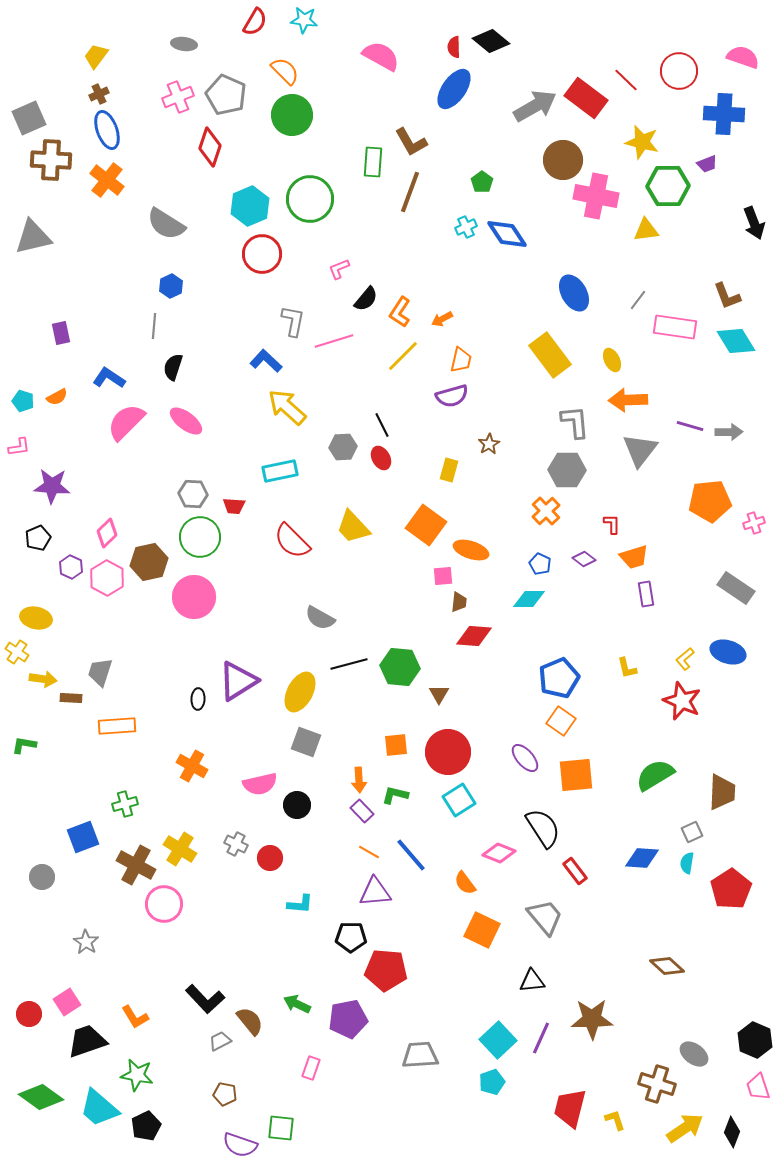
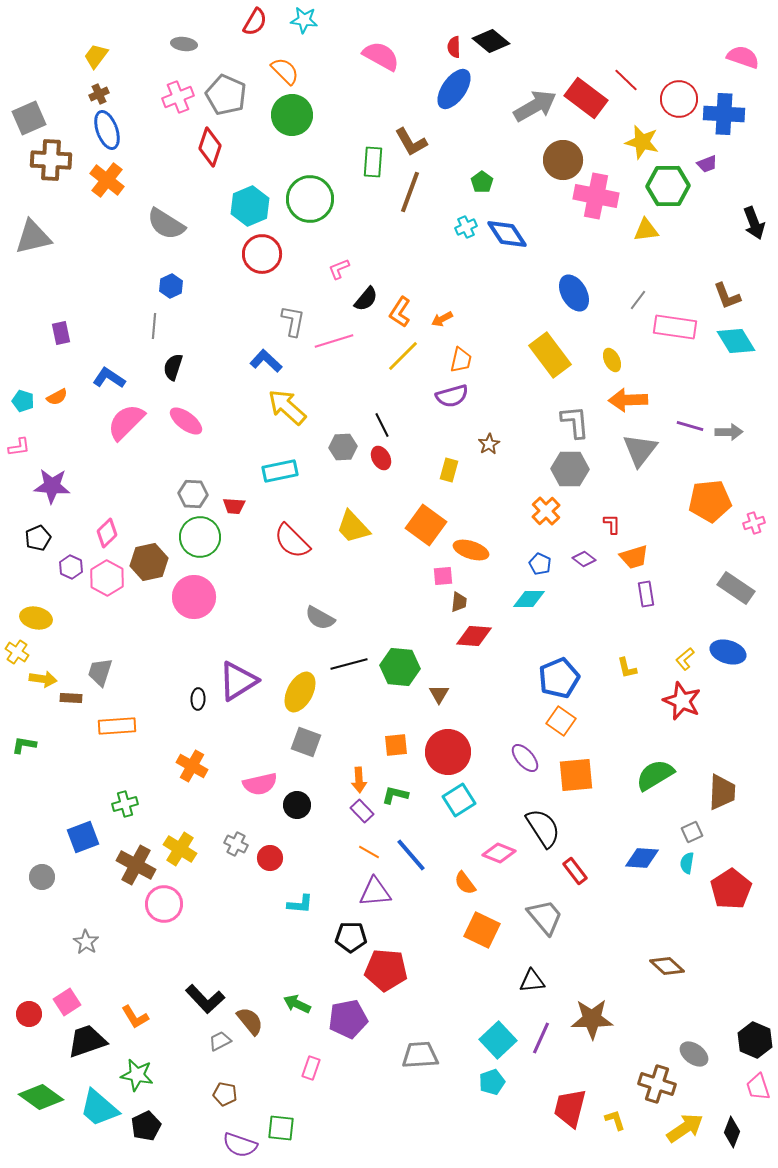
red circle at (679, 71): moved 28 px down
gray hexagon at (567, 470): moved 3 px right, 1 px up
